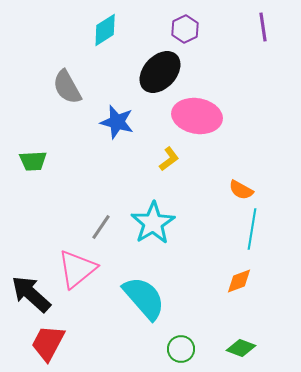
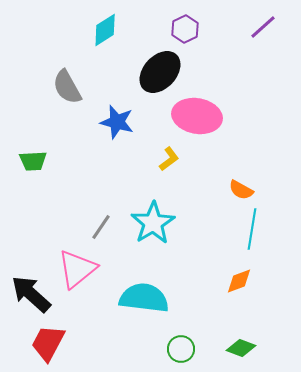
purple line: rotated 56 degrees clockwise
cyan semicircle: rotated 42 degrees counterclockwise
